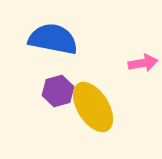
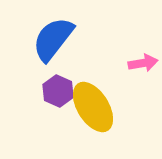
blue semicircle: rotated 63 degrees counterclockwise
purple hexagon: rotated 20 degrees counterclockwise
